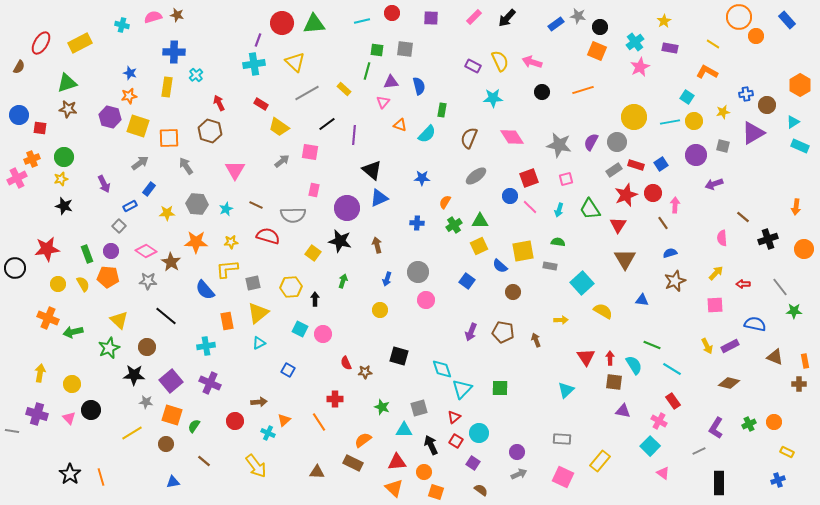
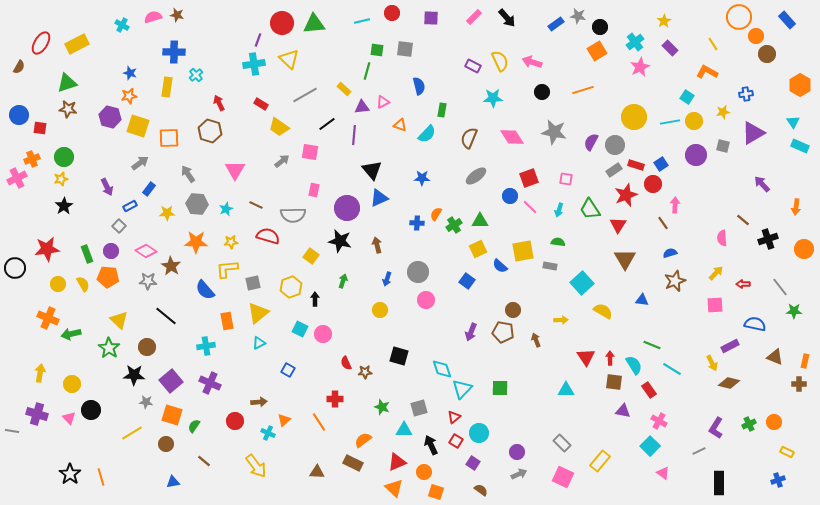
black arrow at (507, 18): rotated 84 degrees counterclockwise
cyan cross at (122, 25): rotated 16 degrees clockwise
yellow rectangle at (80, 43): moved 3 px left, 1 px down
yellow line at (713, 44): rotated 24 degrees clockwise
purple rectangle at (670, 48): rotated 35 degrees clockwise
orange square at (597, 51): rotated 36 degrees clockwise
yellow triangle at (295, 62): moved 6 px left, 3 px up
purple triangle at (391, 82): moved 29 px left, 25 px down
gray line at (307, 93): moved 2 px left, 2 px down
pink triangle at (383, 102): rotated 24 degrees clockwise
brown circle at (767, 105): moved 51 px up
cyan triangle at (793, 122): rotated 32 degrees counterclockwise
gray circle at (617, 142): moved 2 px left, 3 px down
gray star at (559, 145): moved 5 px left, 13 px up
gray arrow at (186, 166): moved 2 px right, 8 px down
black triangle at (372, 170): rotated 10 degrees clockwise
pink square at (566, 179): rotated 24 degrees clockwise
purple arrow at (104, 184): moved 3 px right, 3 px down
purple arrow at (714, 184): moved 48 px right; rotated 66 degrees clockwise
red circle at (653, 193): moved 9 px up
orange semicircle at (445, 202): moved 9 px left, 12 px down
black star at (64, 206): rotated 24 degrees clockwise
brown line at (743, 217): moved 3 px down
yellow square at (479, 246): moved 1 px left, 3 px down
yellow square at (313, 253): moved 2 px left, 3 px down
brown star at (171, 262): moved 4 px down
yellow hexagon at (291, 287): rotated 15 degrees counterclockwise
brown circle at (513, 292): moved 18 px down
green arrow at (73, 332): moved 2 px left, 2 px down
yellow arrow at (707, 346): moved 5 px right, 17 px down
green star at (109, 348): rotated 15 degrees counterclockwise
orange rectangle at (805, 361): rotated 24 degrees clockwise
cyan triangle at (566, 390): rotated 42 degrees clockwise
red rectangle at (673, 401): moved 24 px left, 11 px up
gray rectangle at (562, 439): moved 4 px down; rotated 42 degrees clockwise
red triangle at (397, 462): rotated 18 degrees counterclockwise
